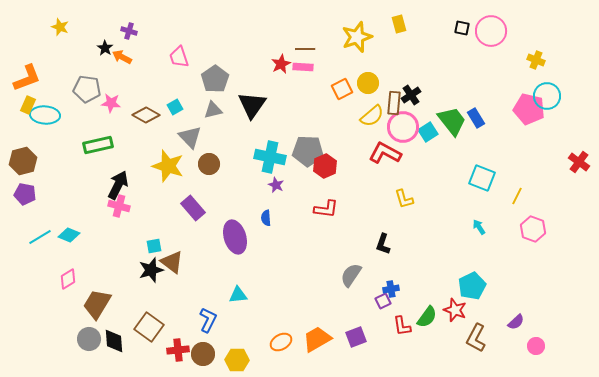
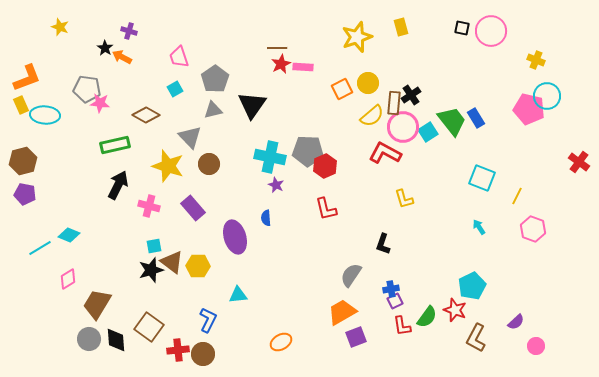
yellow rectangle at (399, 24): moved 2 px right, 3 px down
brown line at (305, 49): moved 28 px left, 1 px up
pink star at (111, 103): moved 11 px left
yellow rectangle at (28, 105): moved 7 px left; rotated 48 degrees counterclockwise
cyan square at (175, 107): moved 18 px up
green rectangle at (98, 145): moved 17 px right
pink cross at (119, 206): moved 30 px right
red L-shape at (326, 209): rotated 70 degrees clockwise
cyan line at (40, 237): moved 11 px down
purple square at (383, 301): moved 12 px right
orange trapezoid at (317, 339): moved 25 px right, 27 px up
black diamond at (114, 341): moved 2 px right, 1 px up
yellow hexagon at (237, 360): moved 39 px left, 94 px up
